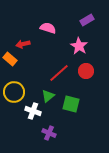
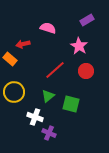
red line: moved 4 px left, 3 px up
white cross: moved 2 px right, 6 px down
